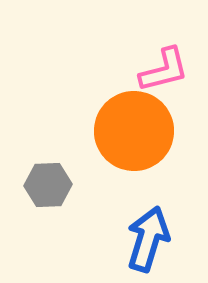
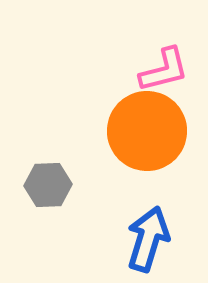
orange circle: moved 13 px right
